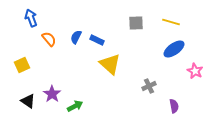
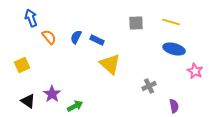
orange semicircle: moved 2 px up
blue ellipse: rotated 50 degrees clockwise
